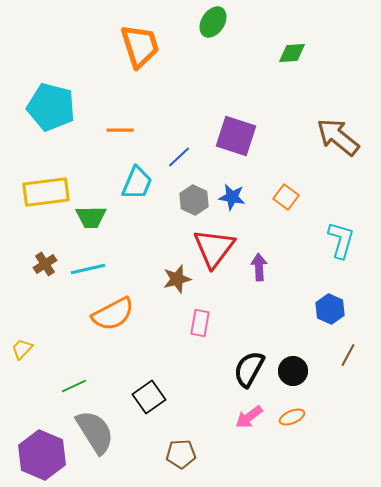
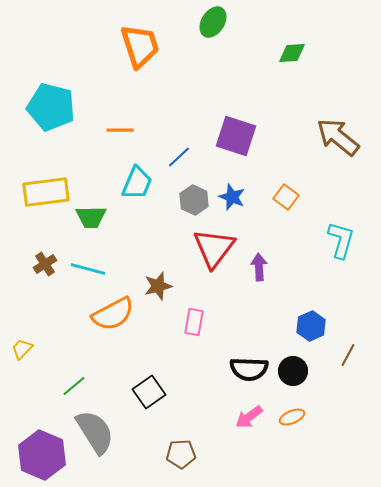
blue star: rotated 12 degrees clockwise
cyan line: rotated 28 degrees clockwise
brown star: moved 19 px left, 7 px down
blue hexagon: moved 19 px left, 17 px down; rotated 12 degrees clockwise
pink rectangle: moved 6 px left, 1 px up
black semicircle: rotated 117 degrees counterclockwise
green line: rotated 15 degrees counterclockwise
black square: moved 5 px up
